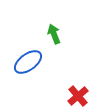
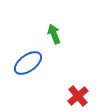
blue ellipse: moved 1 px down
